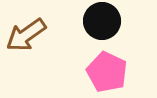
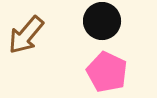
brown arrow: rotated 15 degrees counterclockwise
